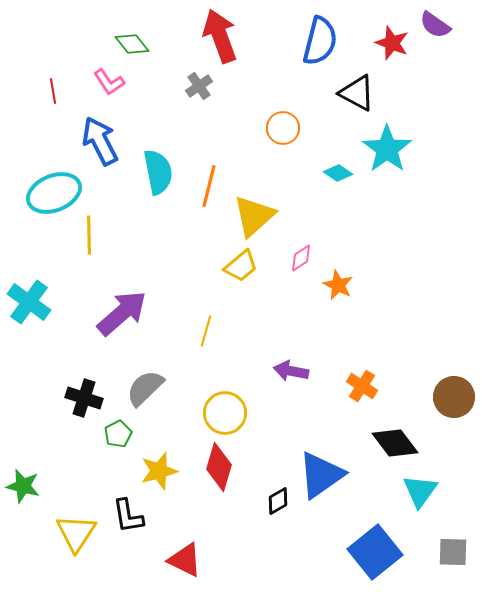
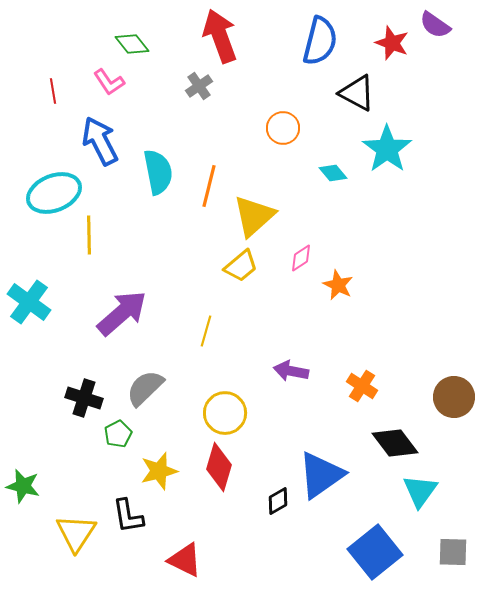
cyan diamond at (338, 173): moved 5 px left; rotated 16 degrees clockwise
